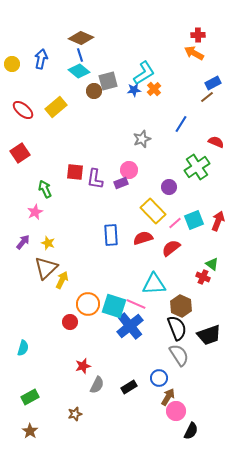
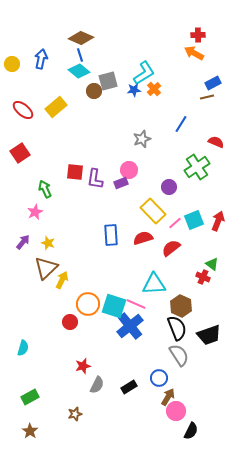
brown line at (207, 97): rotated 24 degrees clockwise
